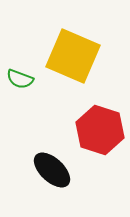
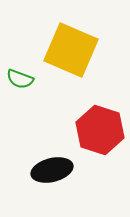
yellow square: moved 2 px left, 6 px up
black ellipse: rotated 57 degrees counterclockwise
